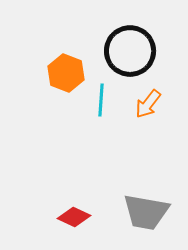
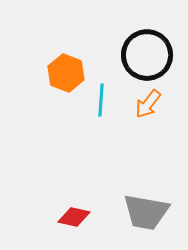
black circle: moved 17 px right, 4 px down
red diamond: rotated 12 degrees counterclockwise
